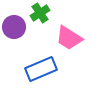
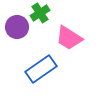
purple circle: moved 3 px right
blue rectangle: rotated 12 degrees counterclockwise
